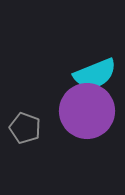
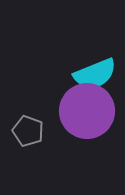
gray pentagon: moved 3 px right, 3 px down
